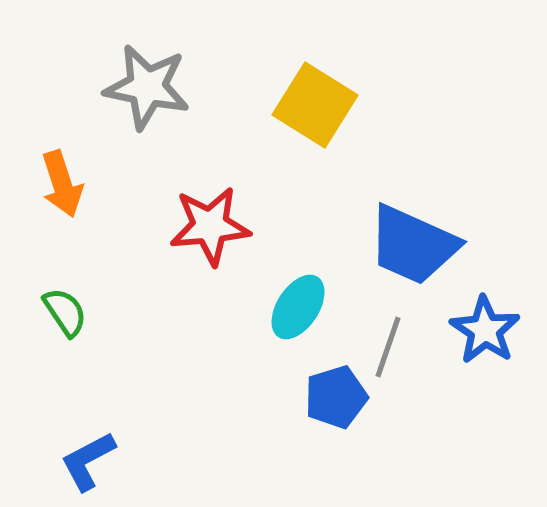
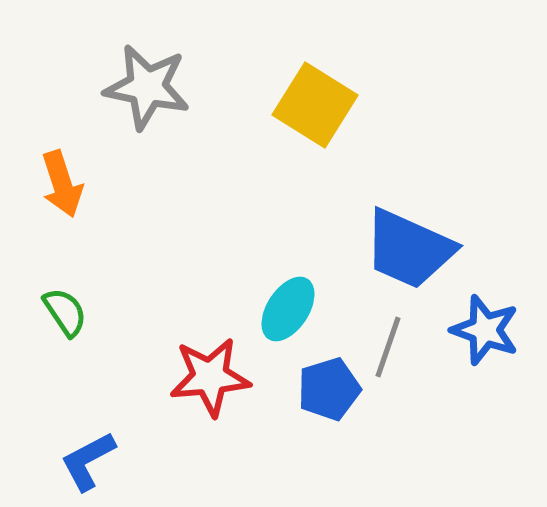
red star: moved 151 px down
blue trapezoid: moved 4 px left, 4 px down
cyan ellipse: moved 10 px left, 2 px down
blue star: rotated 14 degrees counterclockwise
blue pentagon: moved 7 px left, 8 px up
